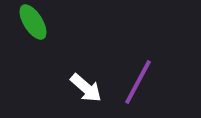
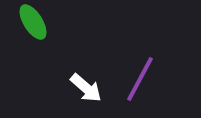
purple line: moved 2 px right, 3 px up
